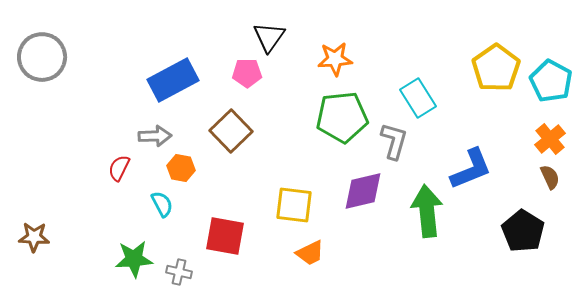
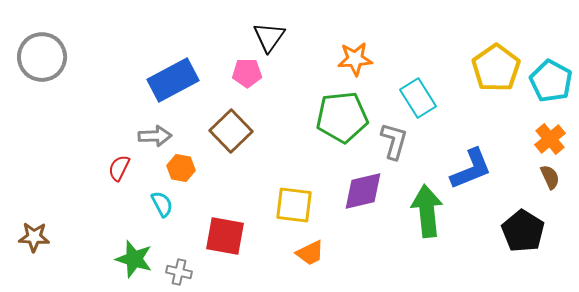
orange star: moved 20 px right
green star: rotated 21 degrees clockwise
